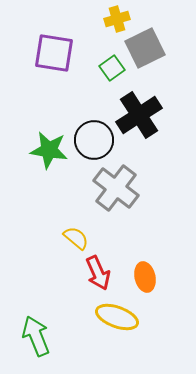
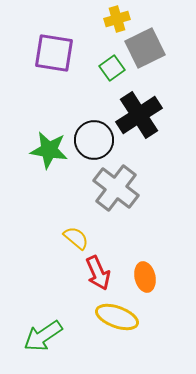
green arrow: moved 7 px right; rotated 102 degrees counterclockwise
